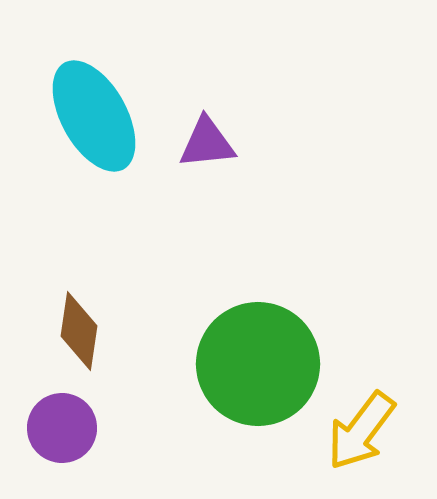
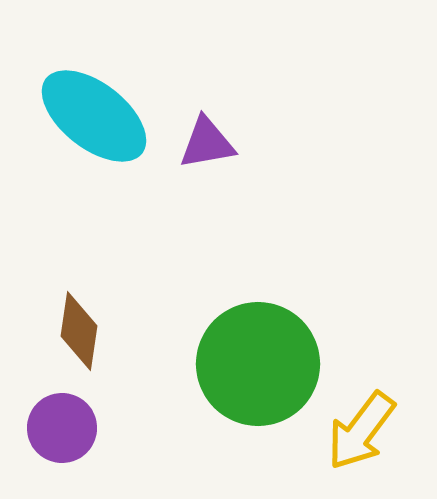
cyan ellipse: rotated 23 degrees counterclockwise
purple triangle: rotated 4 degrees counterclockwise
